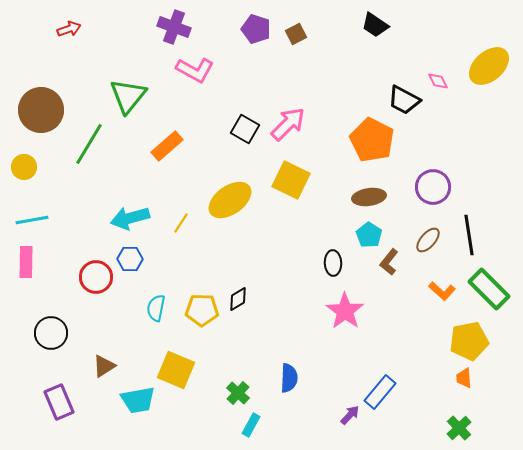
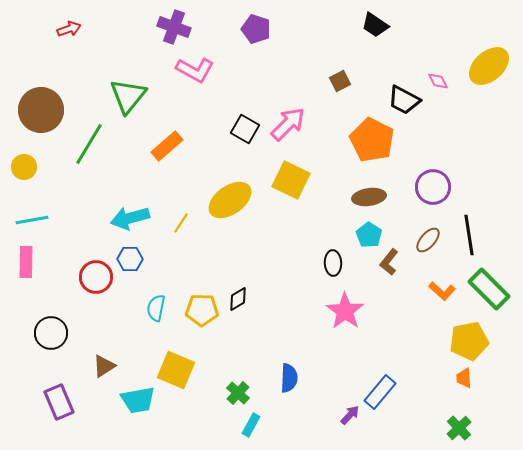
brown square at (296, 34): moved 44 px right, 47 px down
